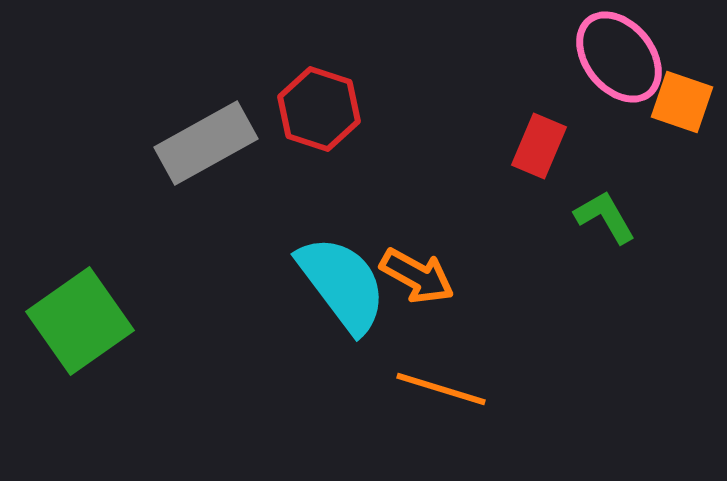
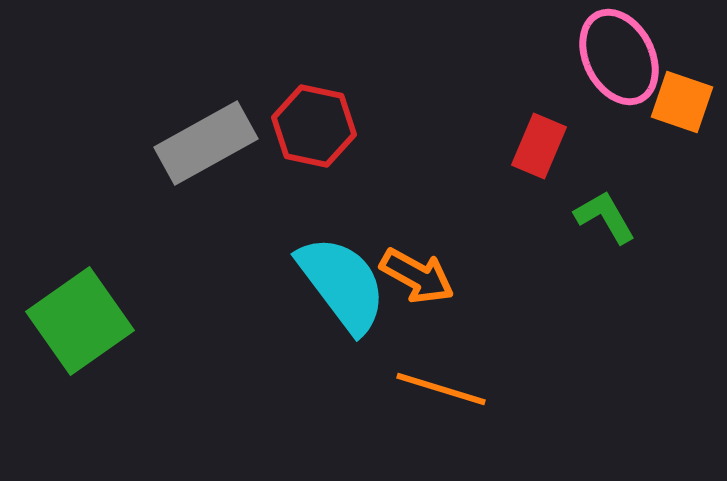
pink ellipse: rotated 12 degrees clockwise
red hexagon: moved 5 px left, 17 px down; rotated 6 degrees counterclockwise
